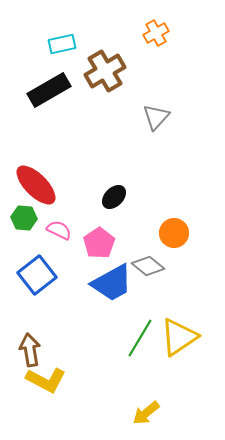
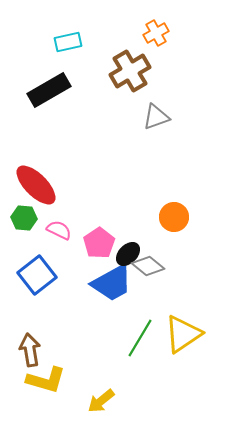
cyan rectangle: moved 6 px right, 2 px up
brown cross: moved 25 px right
gray triangle: rotated 28 degrees clockwise
black ellipse: moved 14 px right, 57 px down
orange circle: moved 16 px up
yellow triangle: moved 4 px right, 3 px up
yellow L-shape: rotated 12 degrees counterclockwise
yellow arrow: moved 45 px left, 12 px up
